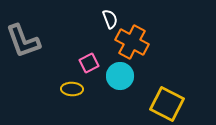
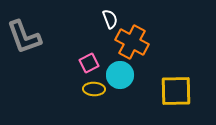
gray L-shape: moved 1 px right, 4 px up
cyan circle: moved 1 px up
yellow ellipse: moved 22 px right
yellow square: moved 9 px right, 13 px up; rotated 28 degrees counterclockwise
